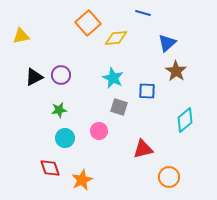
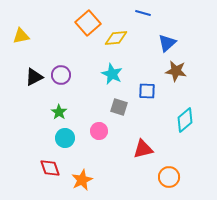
brown star: rotated 25 degrees counterclockwise
cyan star: moved 1 px left, 4 px up
green star: moved 2 px down; rotated 28 degrees counterclockwise
